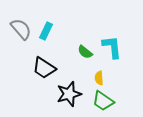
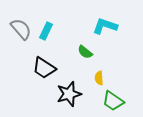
cyan L-shape: moved 7 px left, 21 px up; rotated 65 degrees counterclockwise
green trapezoid: moved 10 px right
